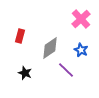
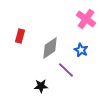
pink cross: moved 5 px right; rotated 12 degrees counterclockwise
black star: moved 16 px right, 13 px down; rotated 24 degrees counterclockwise
